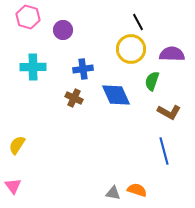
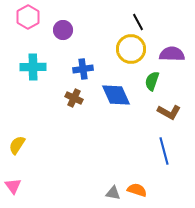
pink hexagon: rotated 15 degrees clockwise
